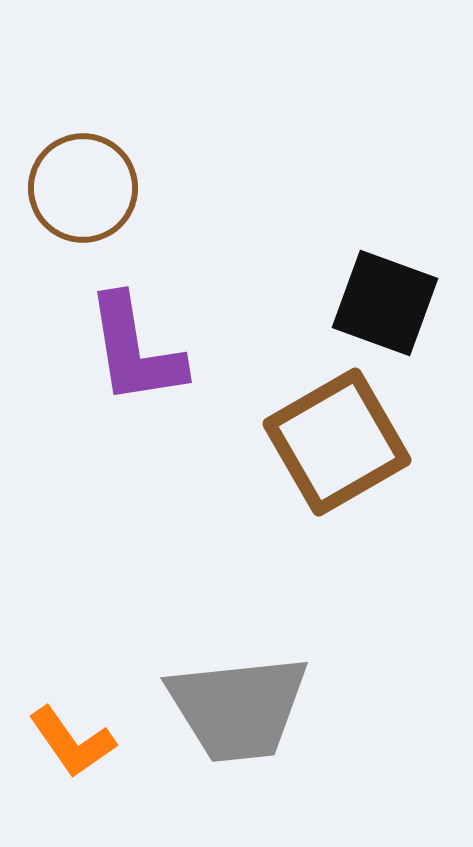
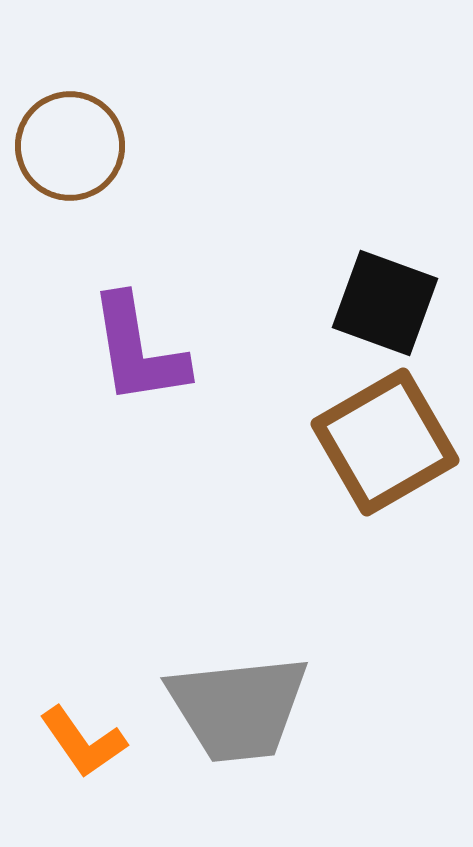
brown circle: moved 13 px left, 42 px up
purple L-shape: moved 3 px right
brown square: moved 48 px right
orange L-shape: moved 11 px right
